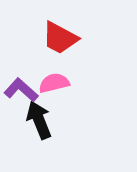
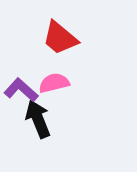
red trapezoid: rotated 12 degrees clockwise
black arrow: moved 1 px left, 1 px up
